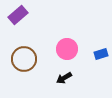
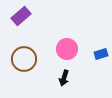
purple rectangle: moved 3 px right, 1 px down
black arrow: rotated 42 degrees counterclockwise
